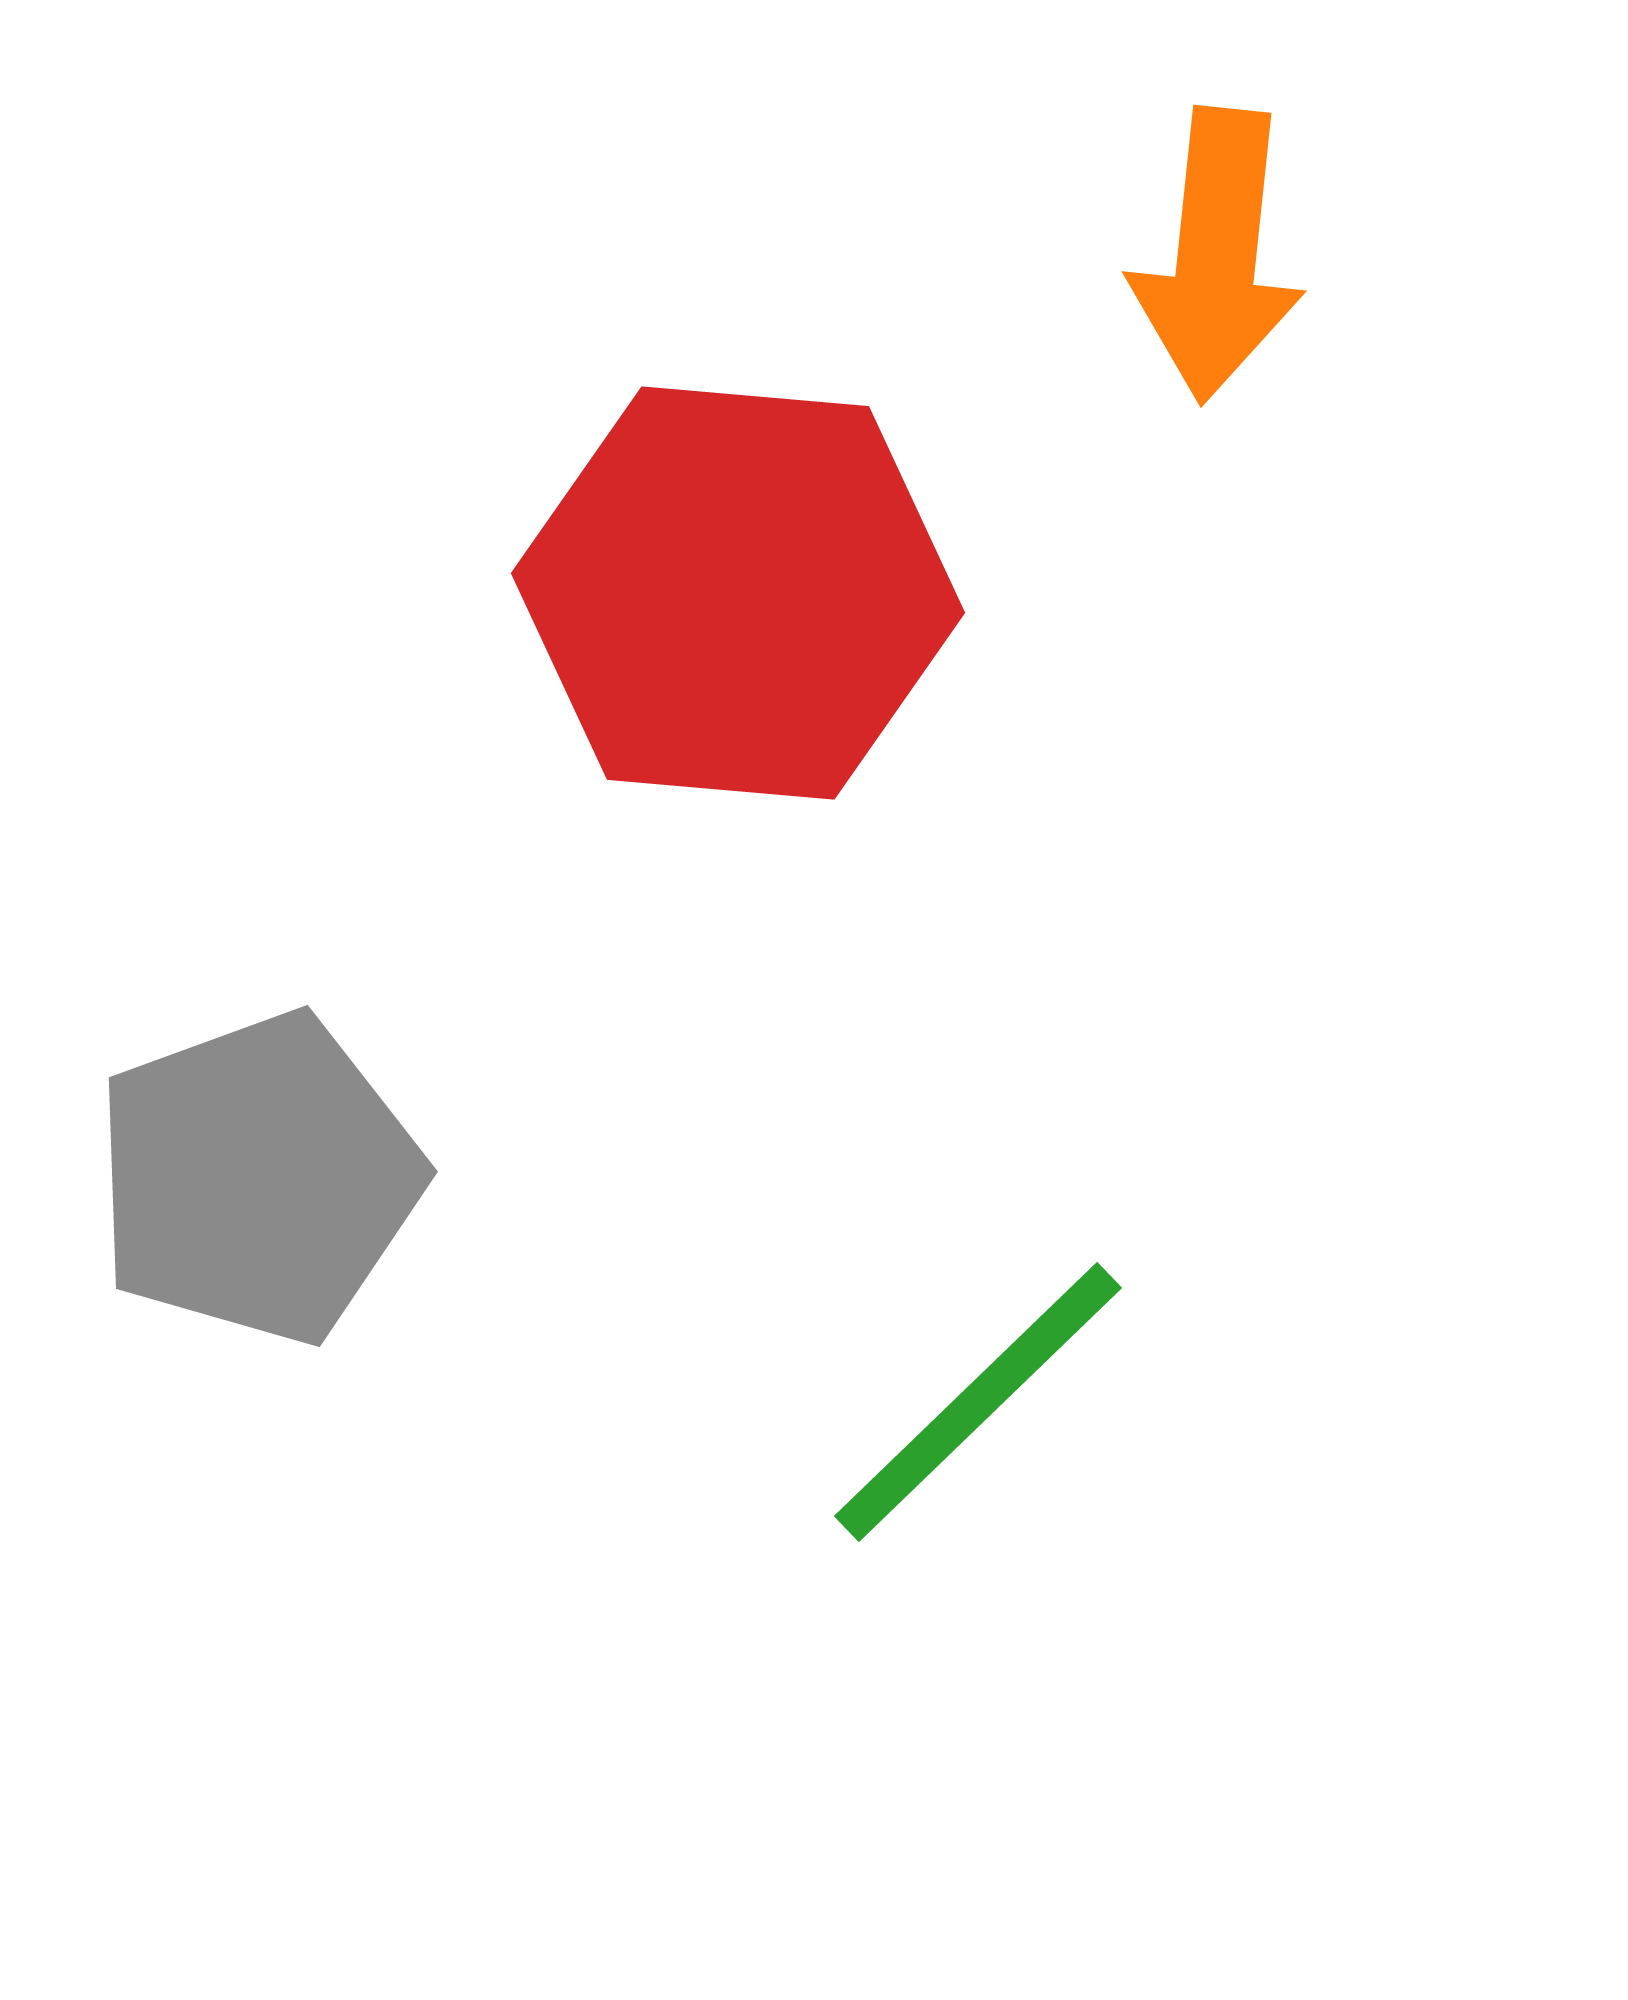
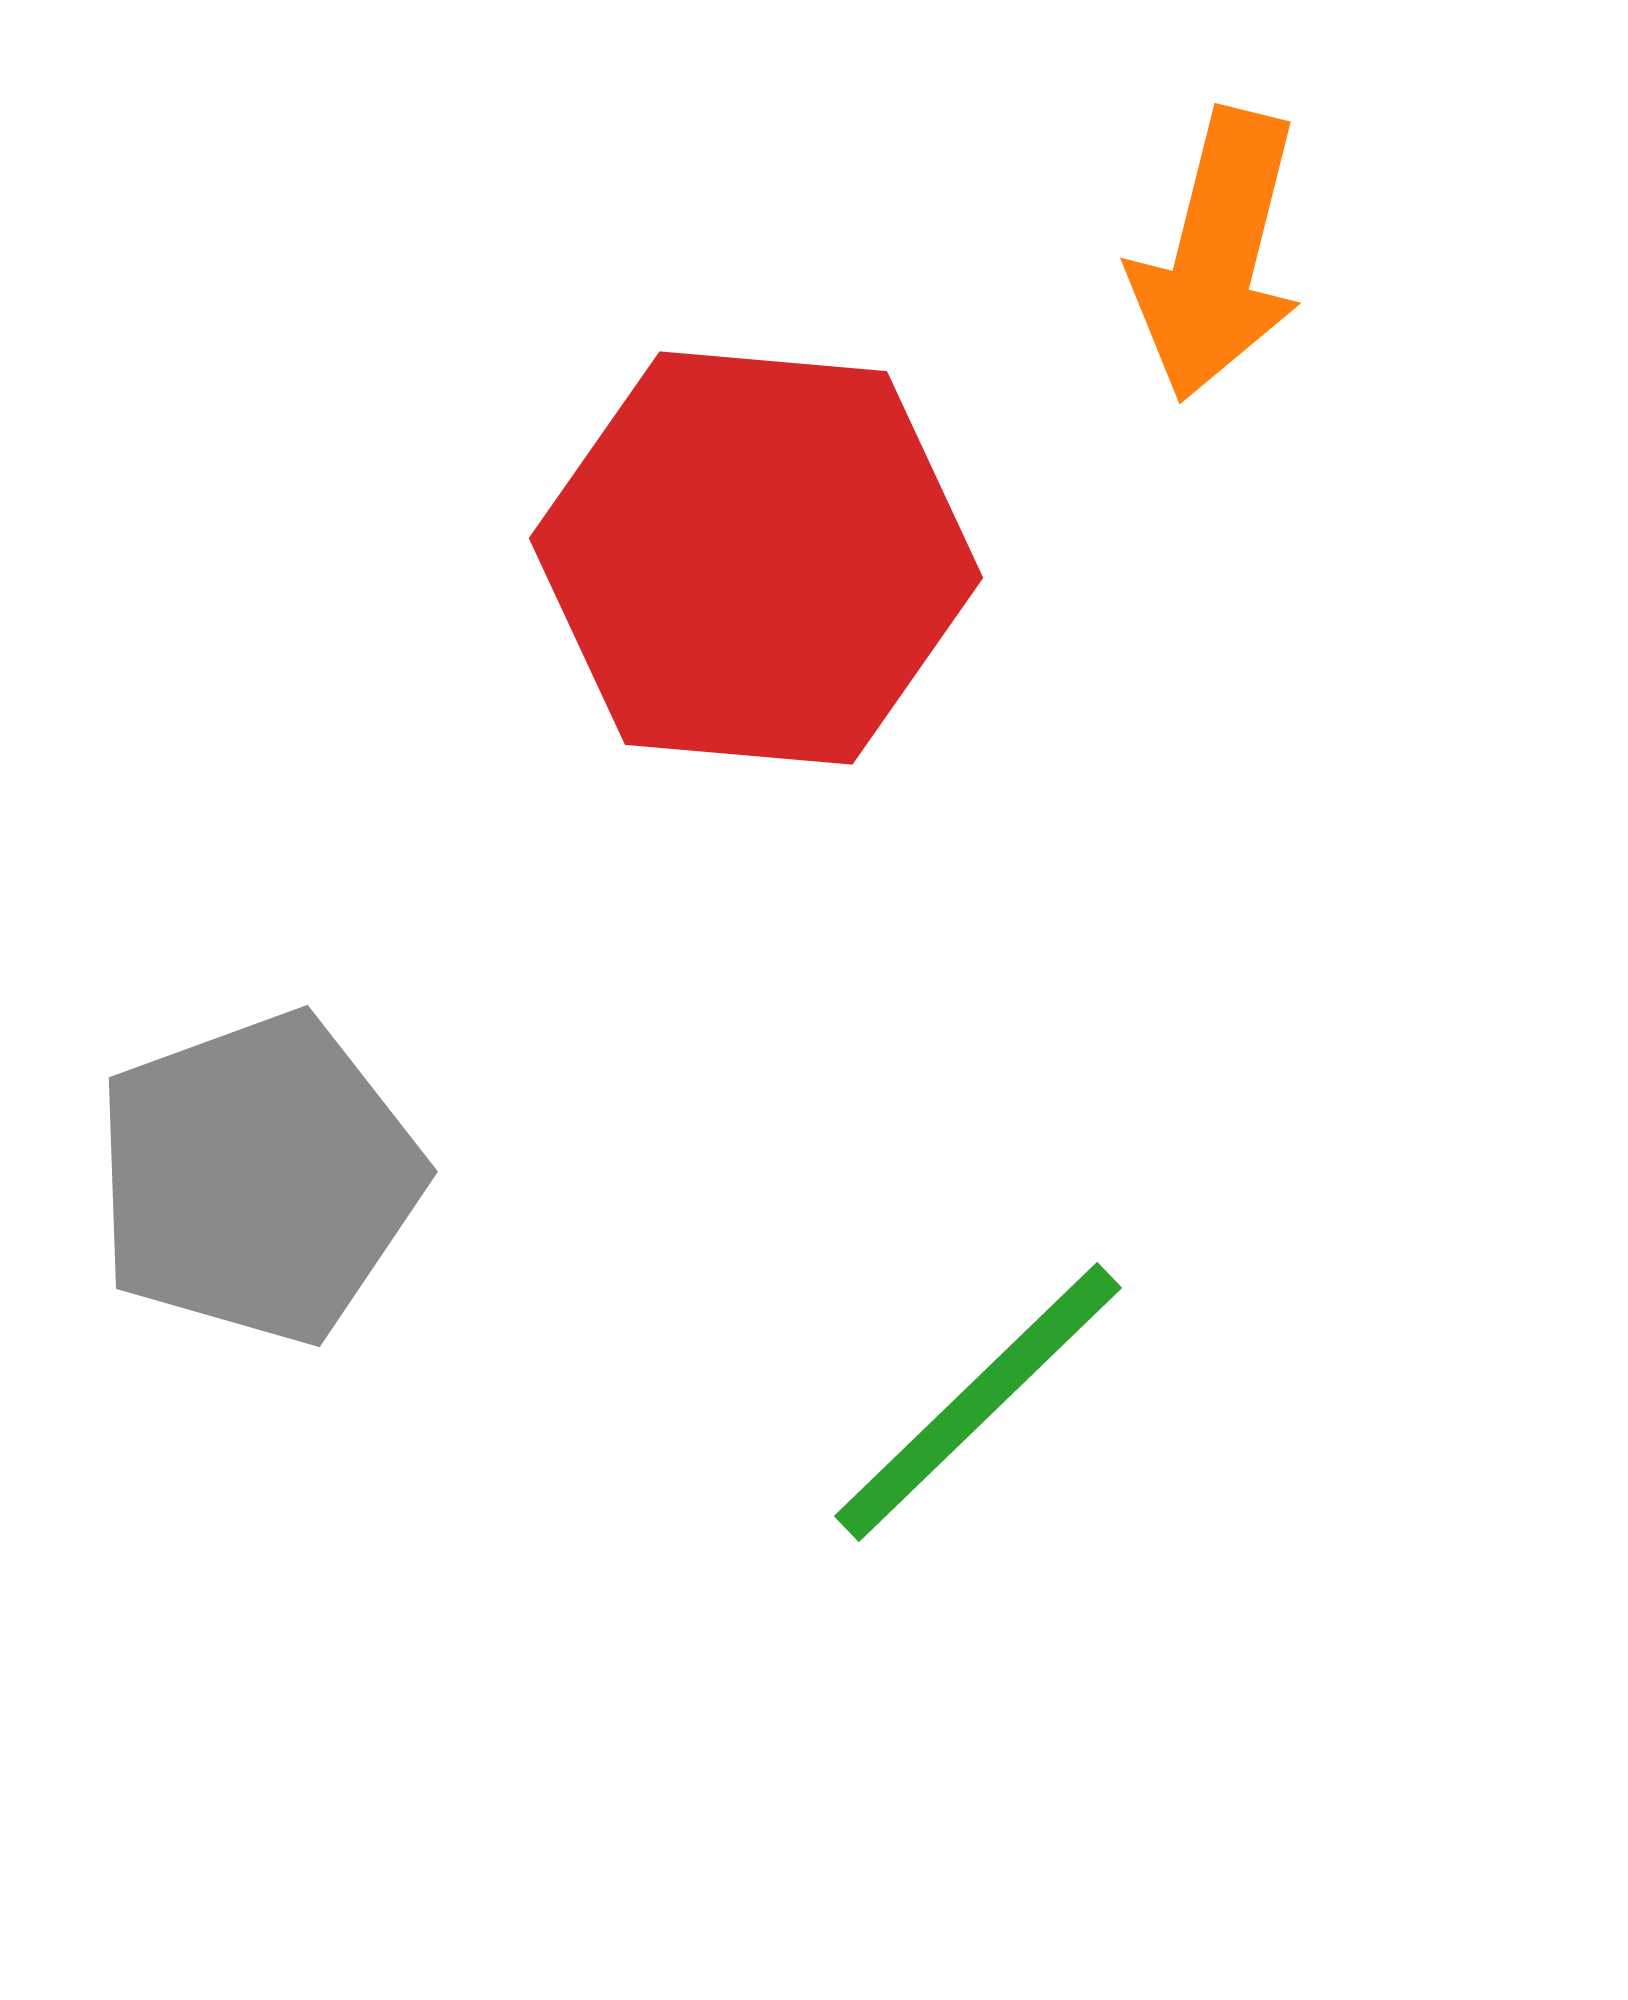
orange arrow: rotated 8 degrees clockwise
red hexagon: moved 18 px right, 35 px up
